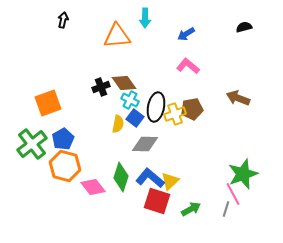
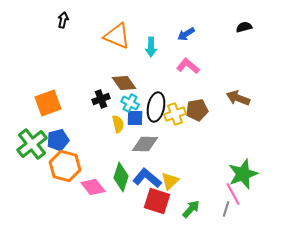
cyan arrow: moved 6 px right, 29 px down
orange triangle: rotated 28 degrees clockwise
black cross: moved 12 px down
cyan cross: moved 3 px down
brown pentagon: moved 5 px right, 1 px down
blue square: rotated 36 degrees counterclockwise
yellow semicircle: rotated 24 degrees counterclockwise
blue pentagon: moved 5 px left, 1 px down; rotated 15 degrees clockwise
blue L-shape: moved 3 px left
green arrow: rotated 18 degrees counterclockwise
